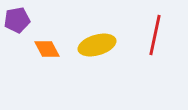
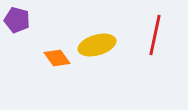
purple pentagon: rotated 25 degrees clockwise
orange diamond: moved 10 px right, 9 px down; rotated 8 degrees counterclockwise
